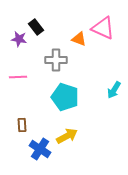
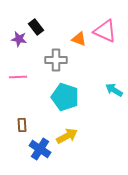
pink triangle: moved 2 px right, 3 px down
cyan arrow: rotated 90 degrees clockwise
